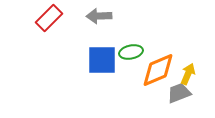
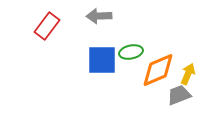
red rectangle: moved 2 px left, 8 px down; rotated 8 degrees counterclockwise
gray trapezoid: moved 2 px down
